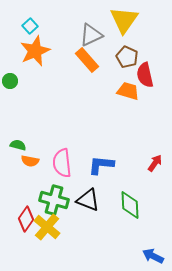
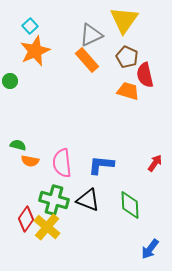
blue arrow: moved 3 px left, 7 px up; rotated 80 degrees counterclockwise
